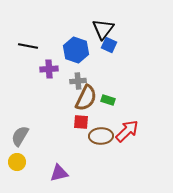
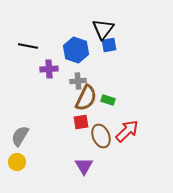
blue square: rotated 35 degrees counterclockwise
red square: rotated 14 degrees counterclockwise
brown ellipse: rotated 70 degrees clockwise
purple triangle: moved 25 px right, 7 px up; rotated 48 degrees counterclockwise
